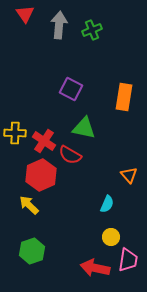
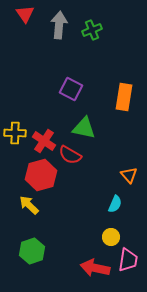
red hexagon: rotated 8 degrees clockwise
cyan semicircle: moved 8 px right
